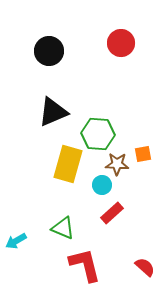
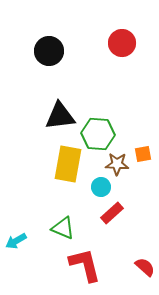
red circle: moved 1 px right
black triangle: moved 7 px right, 4 px down; rotated 16 degrees clockwise
yellow rectangle: rotated 6 degrees counterclockwise
cyan circle: moved 1 px left, 2 px down
